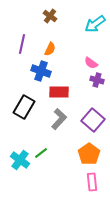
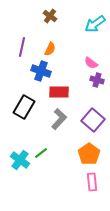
purple line: moved 3 px down
